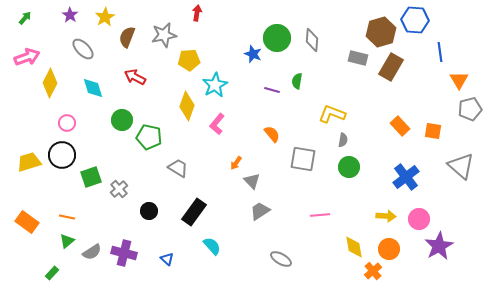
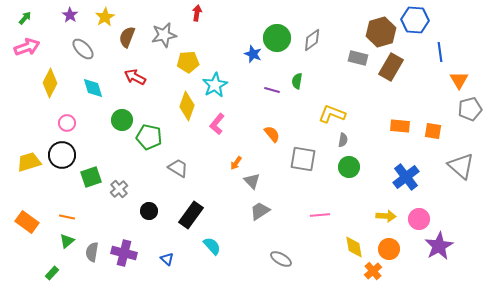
gray diamond at (312, 40): rotated 50 degrees clockwise
pink arrow at (27, 57): moved 10 px up
yellow pentagon at (189, 60): moved 1 px left, 2 px down
orange rectangle at (400, 126): rotated 42 degrees counterclockwise
black rectangle at (194, 212): moved 3 px left, 3 px down
gray semicircle at (92, 252): rotated 132 degrees clockwise
